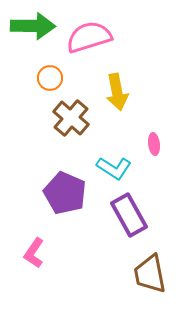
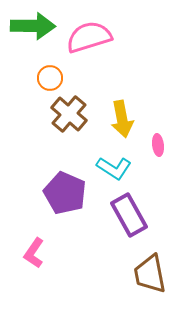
yellow arrow: moved 5 px right, 27 px down
brown cross: moved 2 px left, 4 px up
pink ellipse: moved 4 px right, 1 px down
